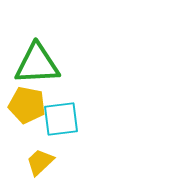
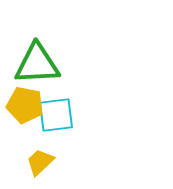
yellow pentagon: moved 2 px left
cyan square: moved 5 px left, 4 px up
